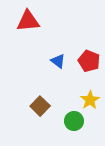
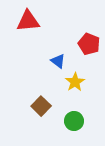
red pentagon: moved 17 px up
yellow star: moved 15 px left, 18 px up
brown square: moved 1 px right
